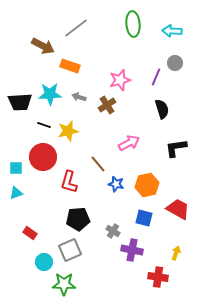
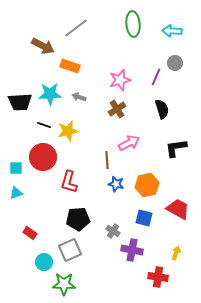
brown cross: moved 10 px right, 4 px down
brown line: moved 9 px right, 4 px up; rotated 36 degrees clockwise
